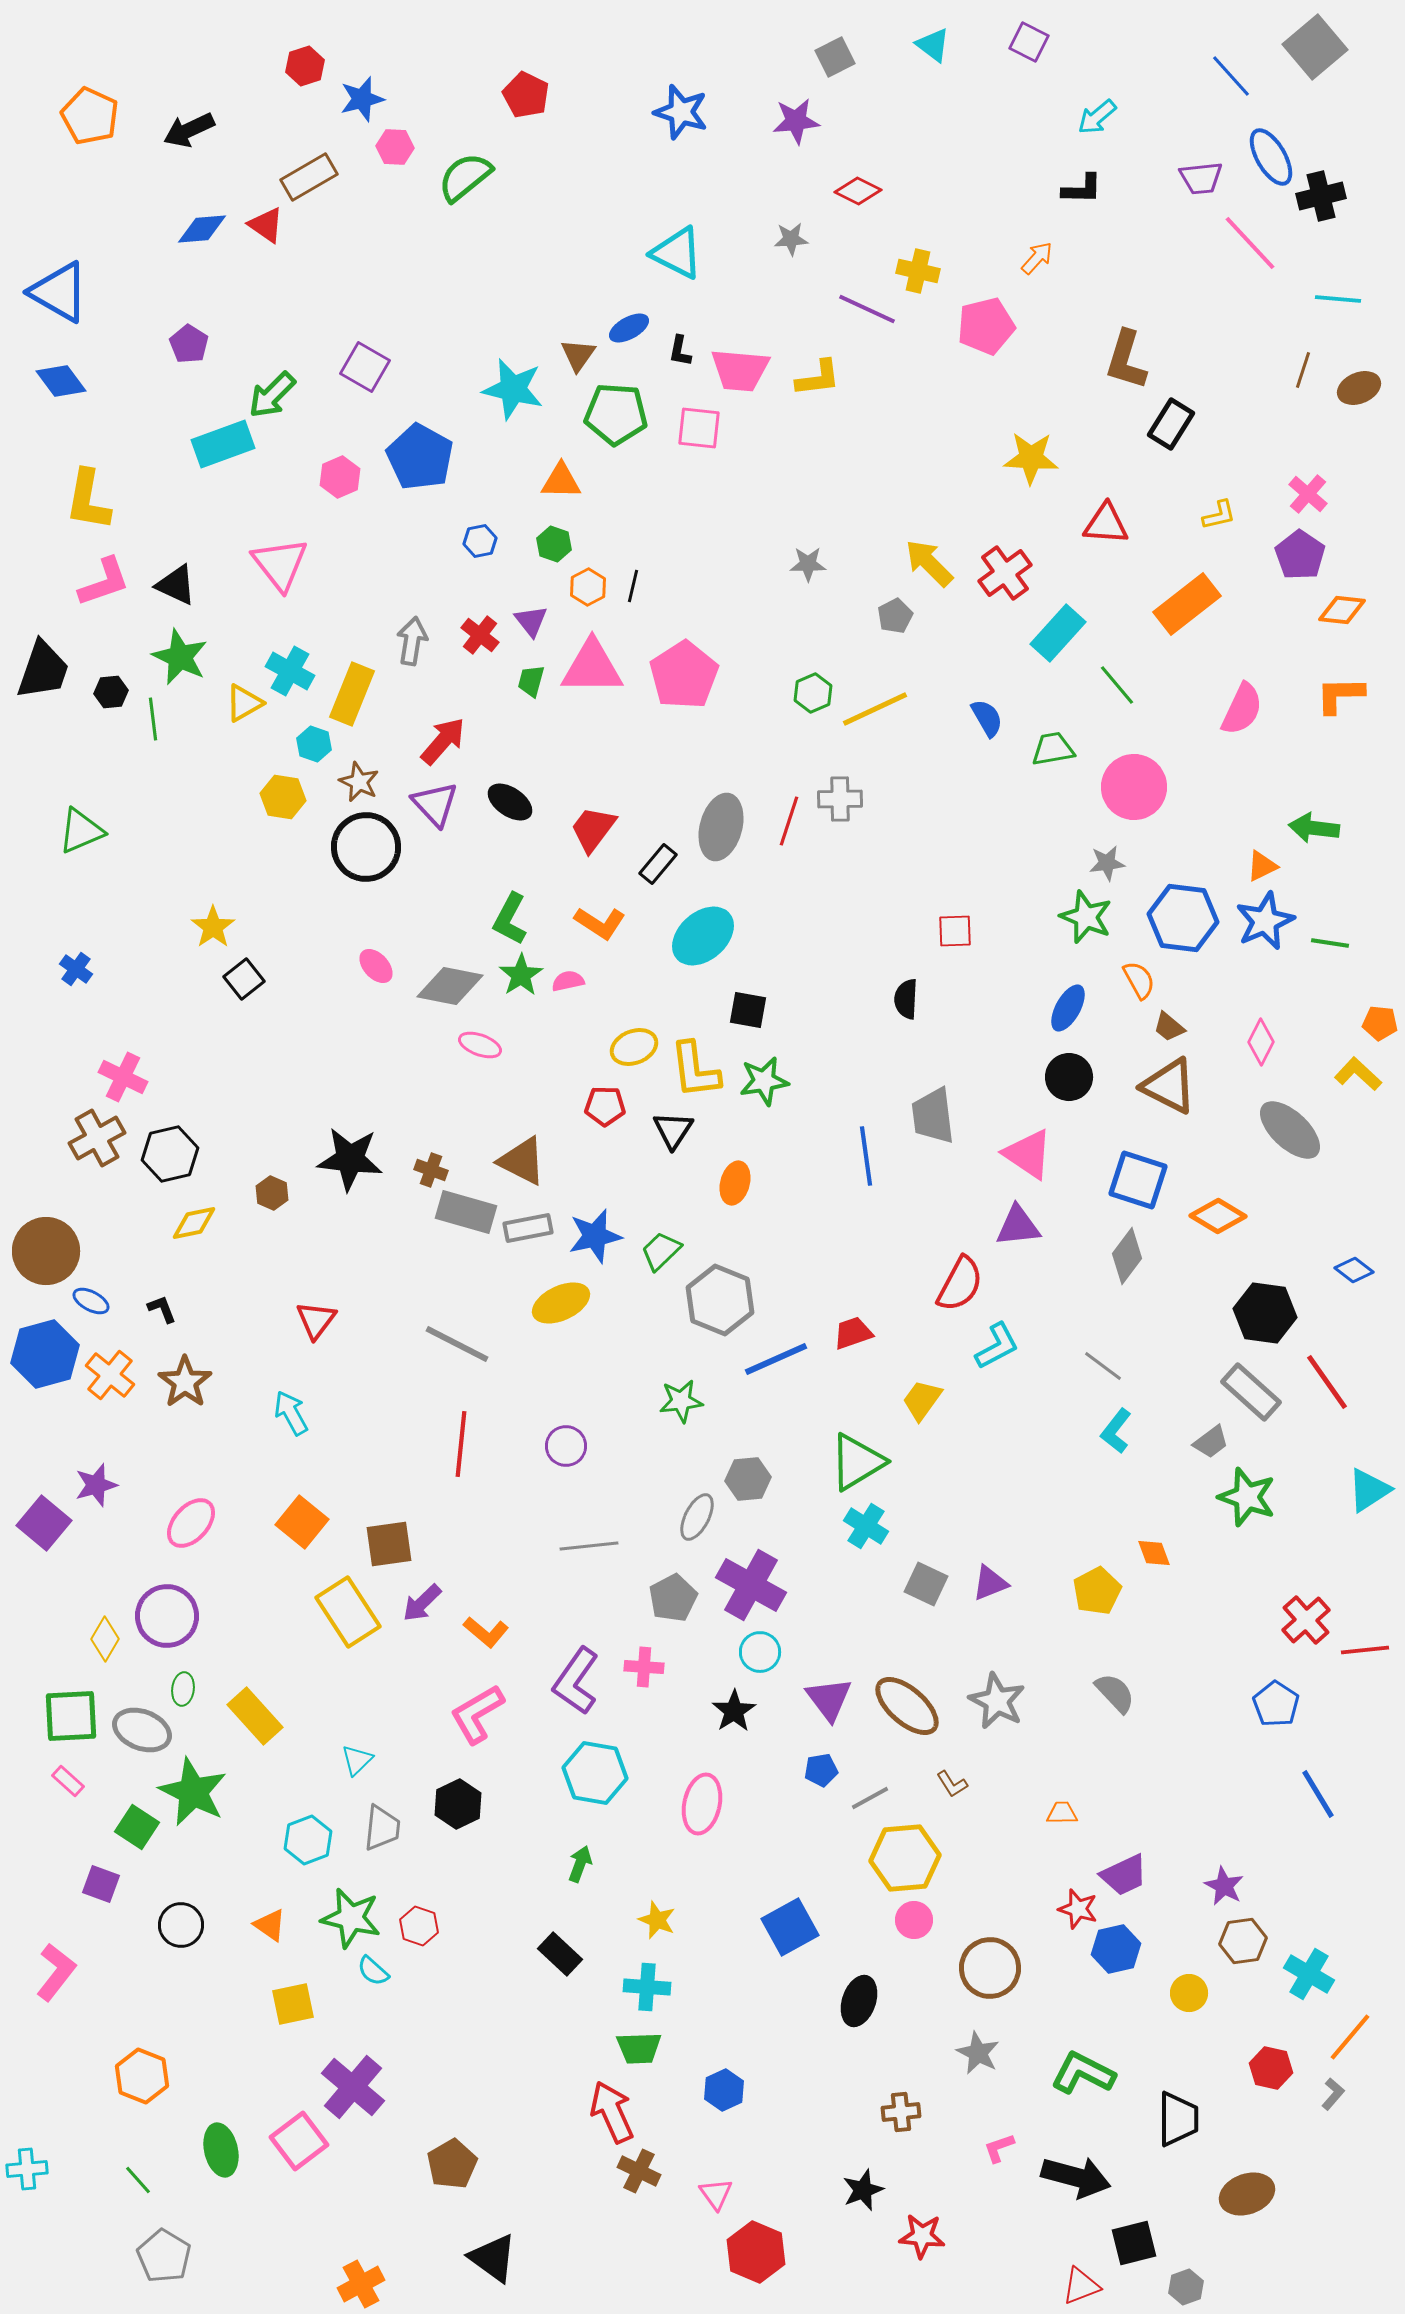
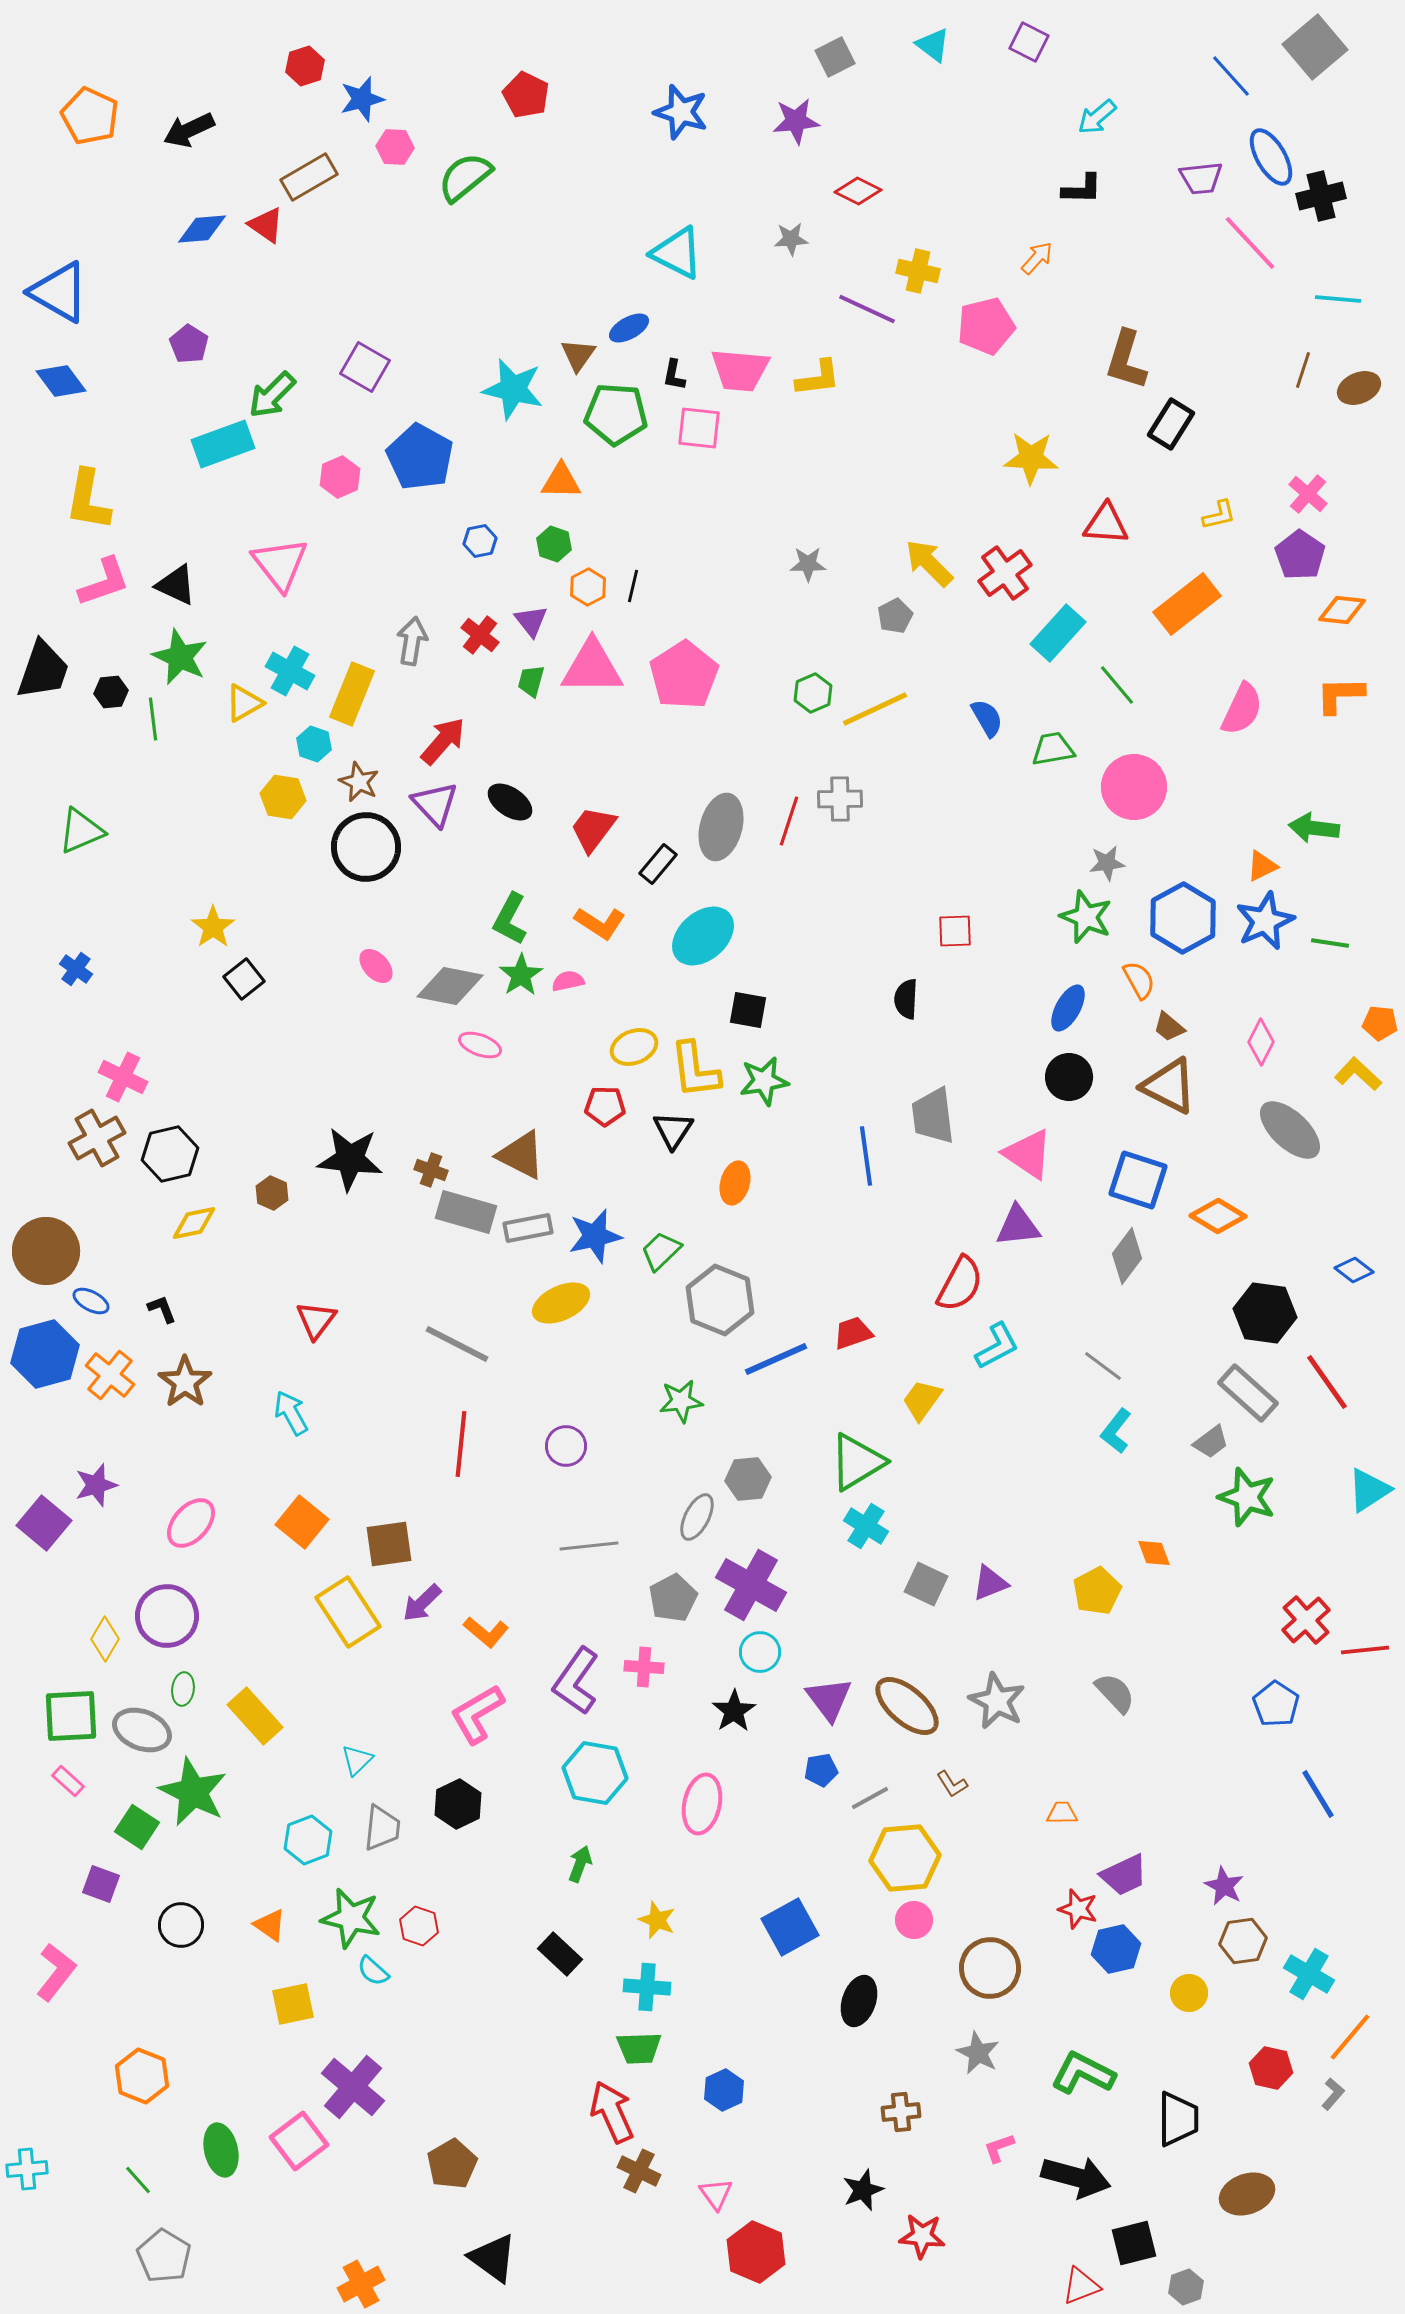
black L-shape at (680, 351): moved 6 px left, 24 px down
blue hexagon at (1183, 918): rotated 24 degrees clockwise
brown triangle at (522, 1161): moved 1 px left, 6 px up
gray rectangle at (1251, 1392): moved 3 px left, 1 px down
